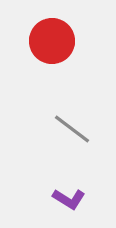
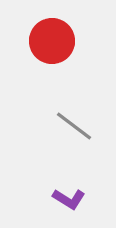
gray line: moved 2 px right, 3 px up
